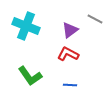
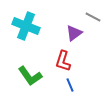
gray line: moved 2 px left, 2 px up
purple triangle: moved 4 px right, 3 px down
red L-shape: moved 5 px left, 7 px down; rotated 100 degrees counterclockwise
blue line: rotated 64 degrees clockwise
